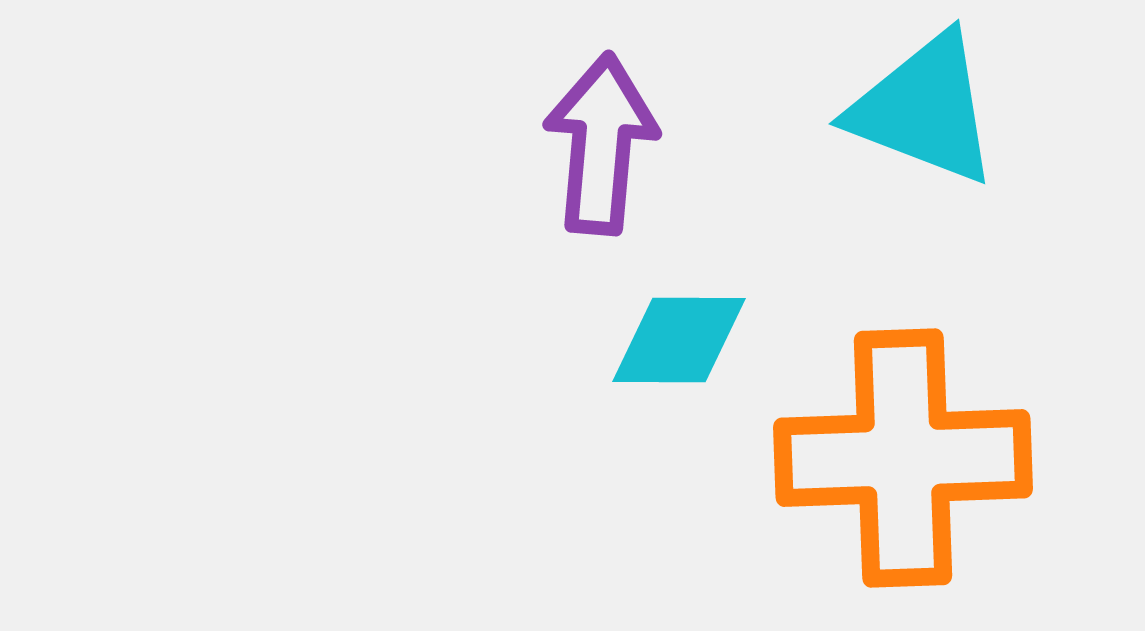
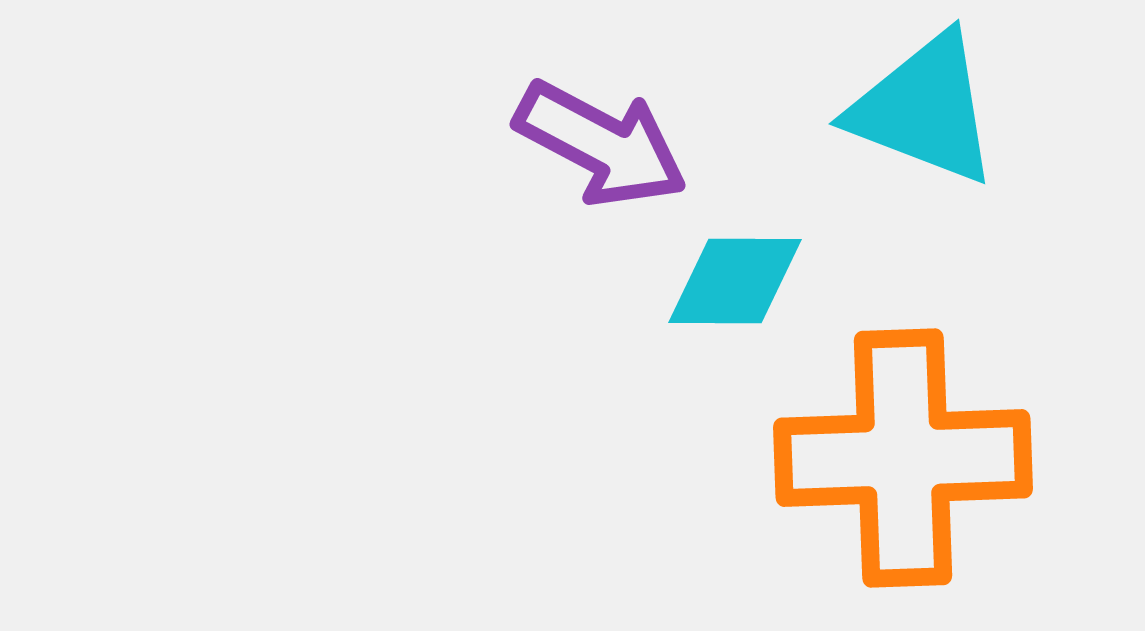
purple arrow: rotated 113 degrees clockwise
cyan diamond: moved 56 px right, 59 px up
